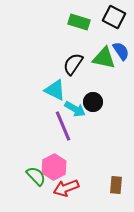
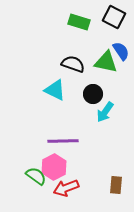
green triangle: moved 2 px right, 4 px down
black semicircle: rotated 75 degrees clockwise
black circle: moved 8 px up
cyan arrow: moved 30 px right, 3 px down; rotated 95 degrees clockwise
purple line: moved 15 px down; rotated 68 degrees counterclockwise
green semicircle: rotated 10 degrees counterclockwise
